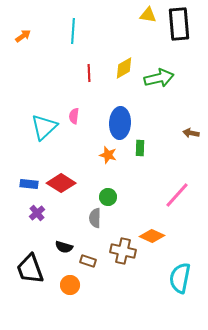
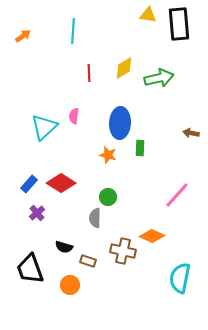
blue rectangle: rotated 54 degrees counterclockwise
